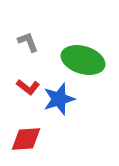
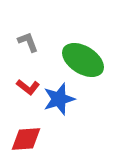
green ellipse: rotated 15 degrees clockwise
